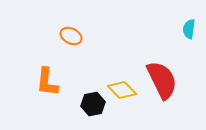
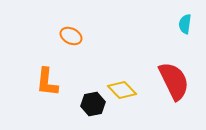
cyan semicircle: moved 4 px left, 5 px up
red semicircle: moved 12 px right, 1 px down
